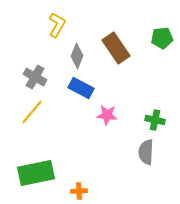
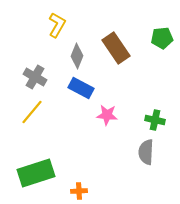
green rectangle: rotated 6 degrees counterclockwise
